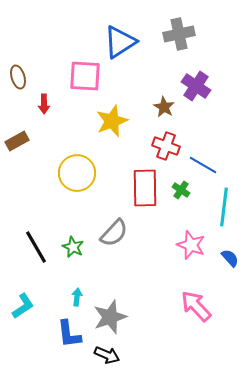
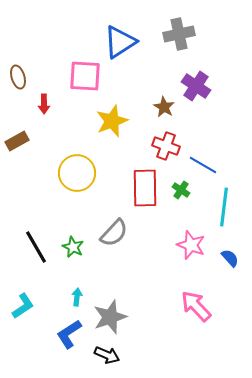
blue L-shape: rotated 64 degrees clockwise
